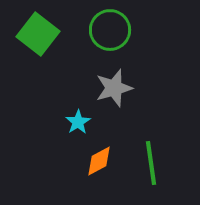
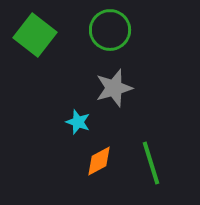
green square: moved 3 px left, 1 px down
cyan star: rotated 20 degrees counterclockwise
green line: rotated 9 degrees counterclockwise
